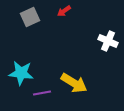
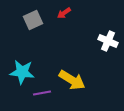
red arrow: moved 2 px down
gray square: moved 3 px right, 3 px down
cyan star: moved 1 px right, 1 px up
yellow arrow: moved 2 px left, 3 px up
